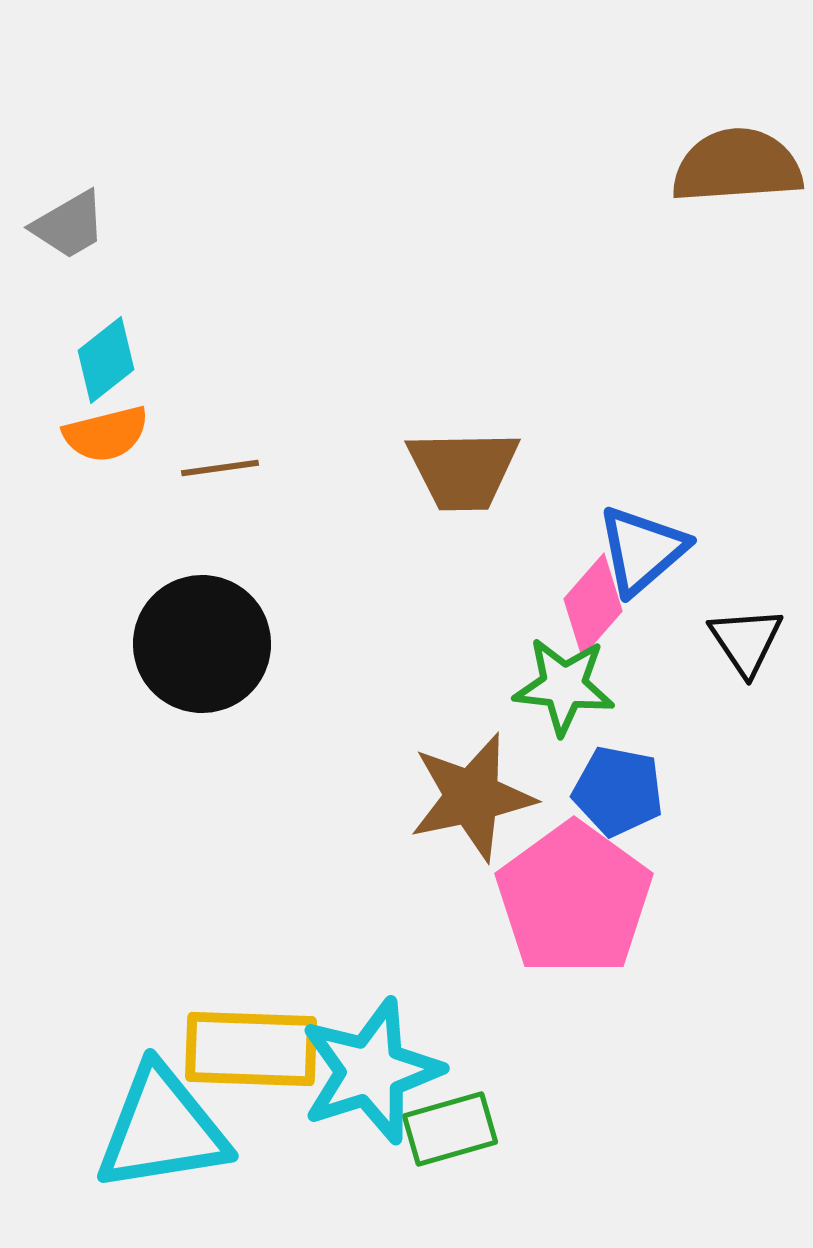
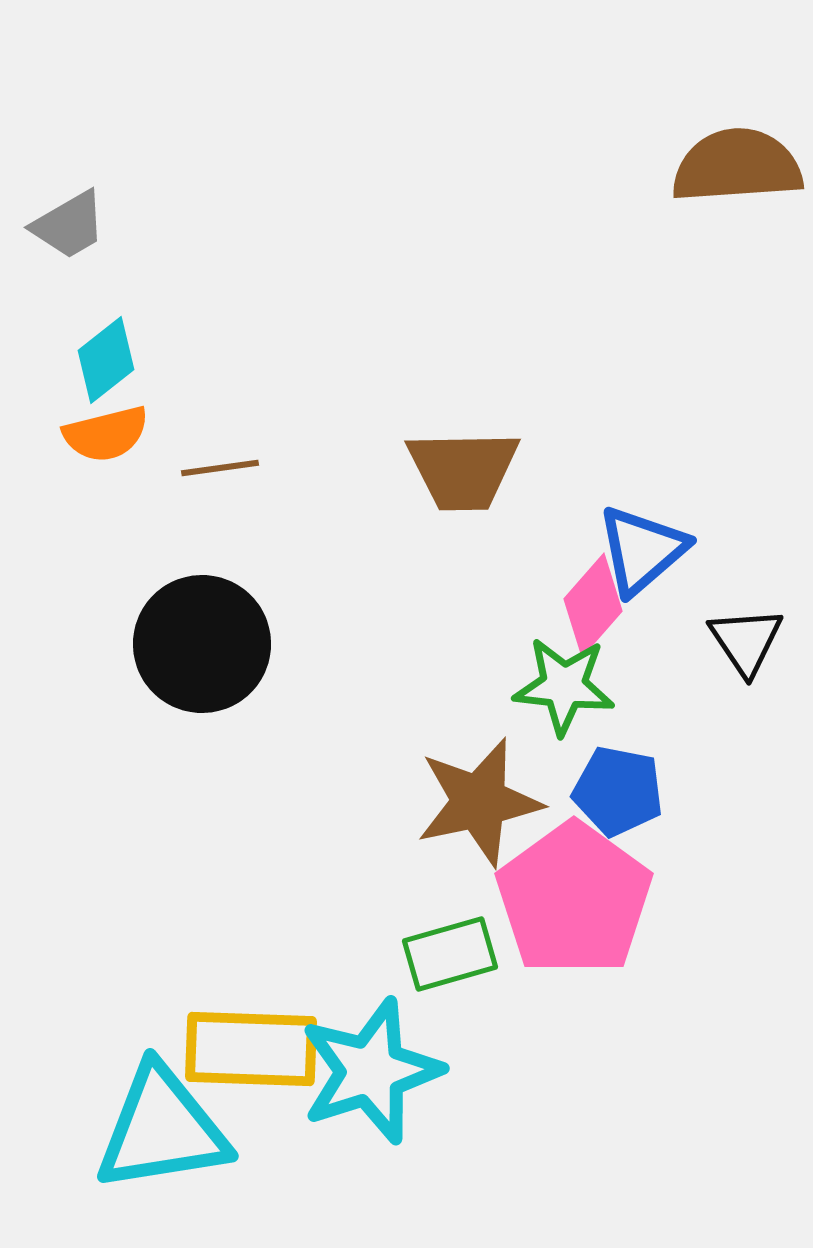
brown star: moved 7 px right, 5 px down
green rectangle: moved 175 px up
